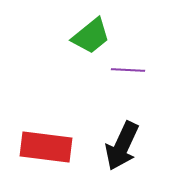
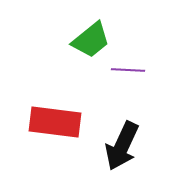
green trapezoid: moved 4 px down
red rectangle: moved 9 px right, 25 px up
